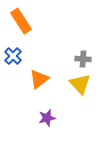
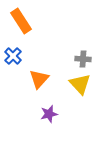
orange triangle: rotated 10 degrees counterclockwise
purple star: moved 2 px right, 4 px up
